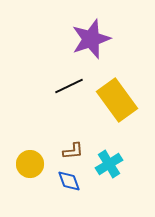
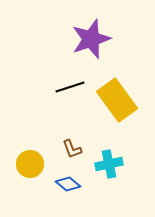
black line: moved 1 px right, 1 px down; rotated 8 degrees clockwise
brown L-shape: moved 1 px left, 2 px up; rotated 75 degrees clockwise
cyan cross: rotated 20 degrees clockwise
blue diamond: moved 1 px left, 3 px down; rotated 30 degrees counterclockwise
